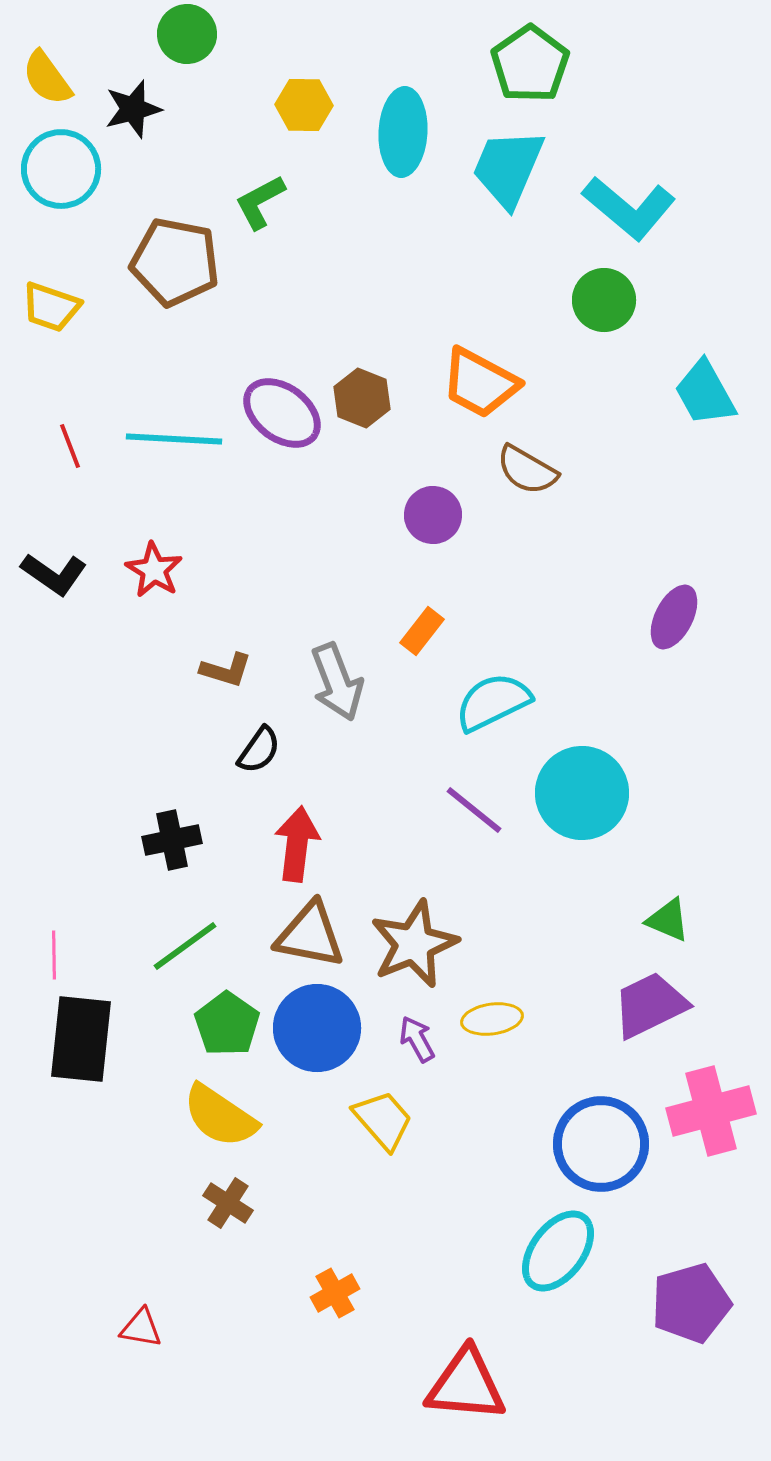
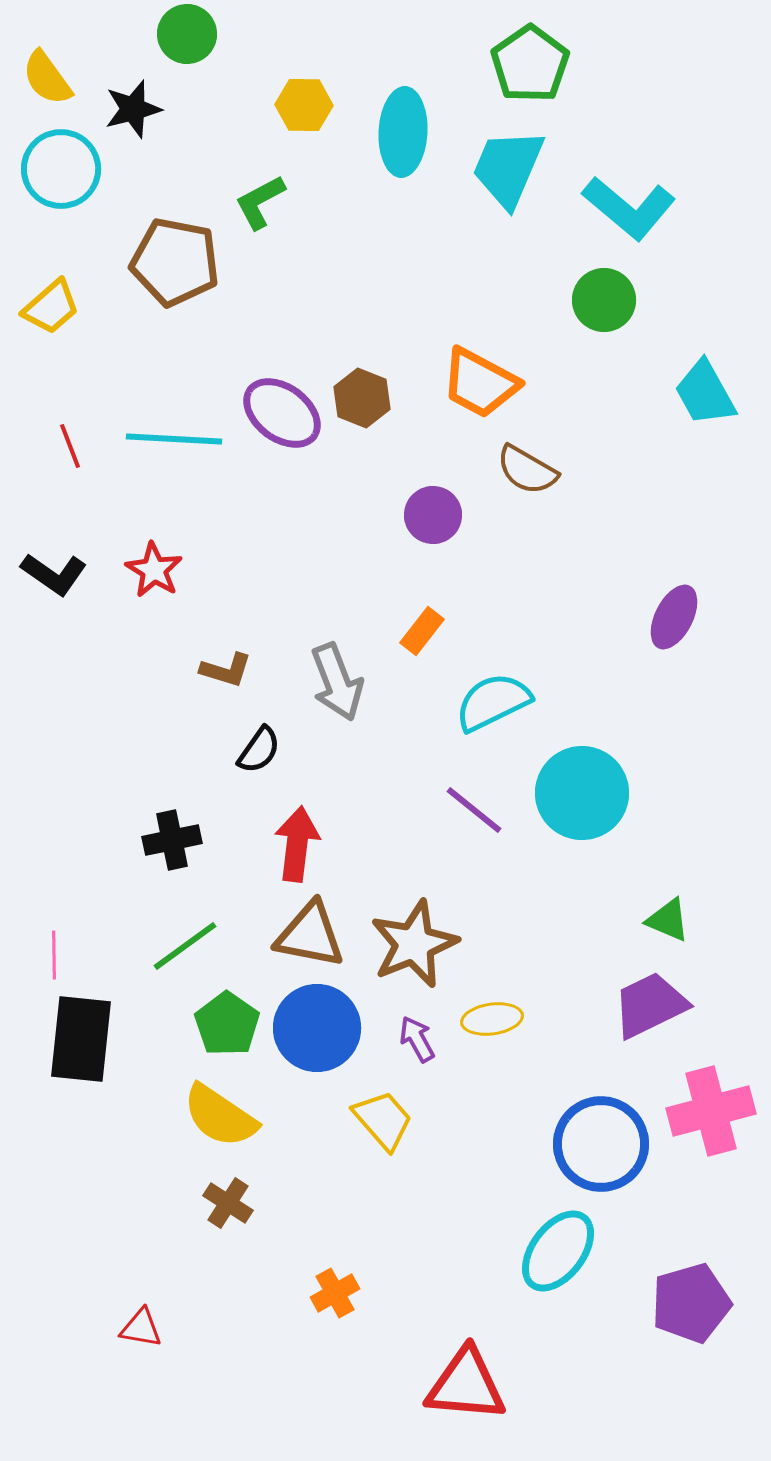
yellow trapezoid at (51, 307): rotated 60 degrees counterclockwise
